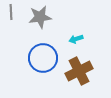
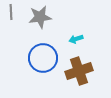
brown cross: rotated 8 degrees clockwise
